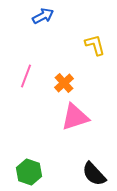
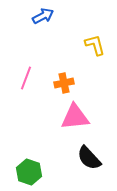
pink line: moved 2 px down
orange cross: rotated 30 degrees clockwise
pink triangle: rotated 12 degrees clockwise
black semicircle: moved 5 px left, 16 px up
